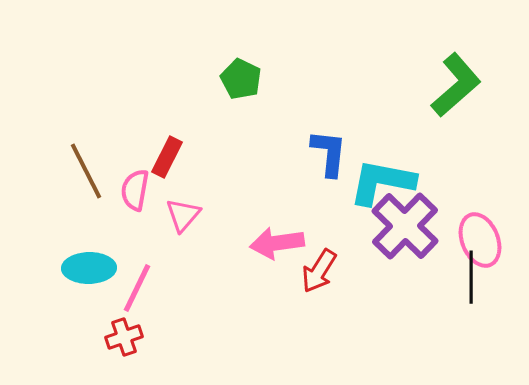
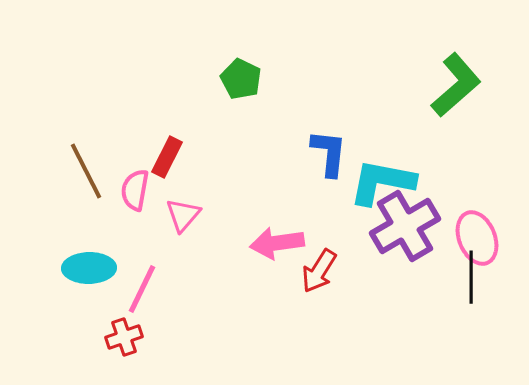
purple cross: rotated 16 degrees clockwise
pink ellipse: moved 3 px left, 2 px up
pink line: moved 5 px right, 1 px down
